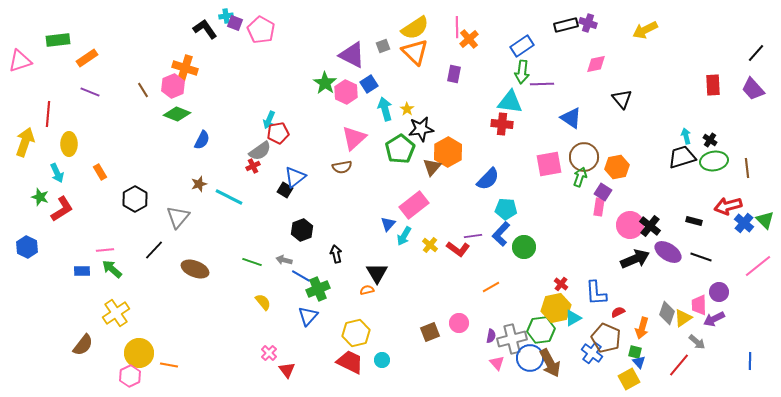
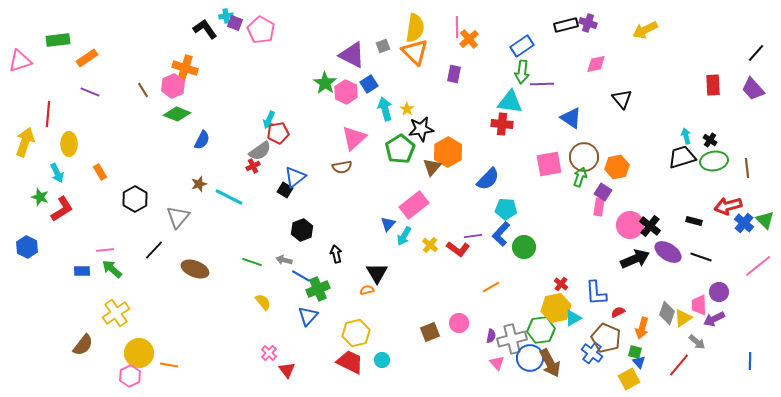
yellow semicircle at (415, 28): rotated 48 degrees counterclockwise
